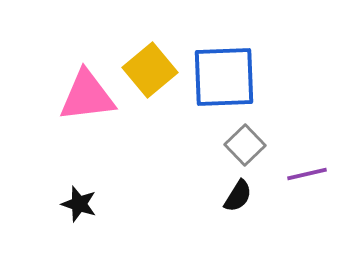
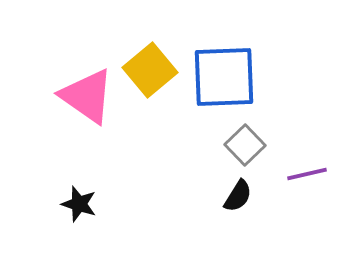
pink triangle: rotated 42 degrees clockwise
